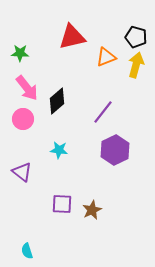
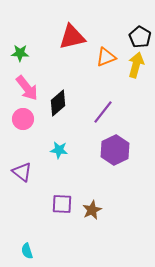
black pentagon: moved 4 px right; rotated 15 degrees clockwise
black diamond: moved 1 px right, 2 px down
